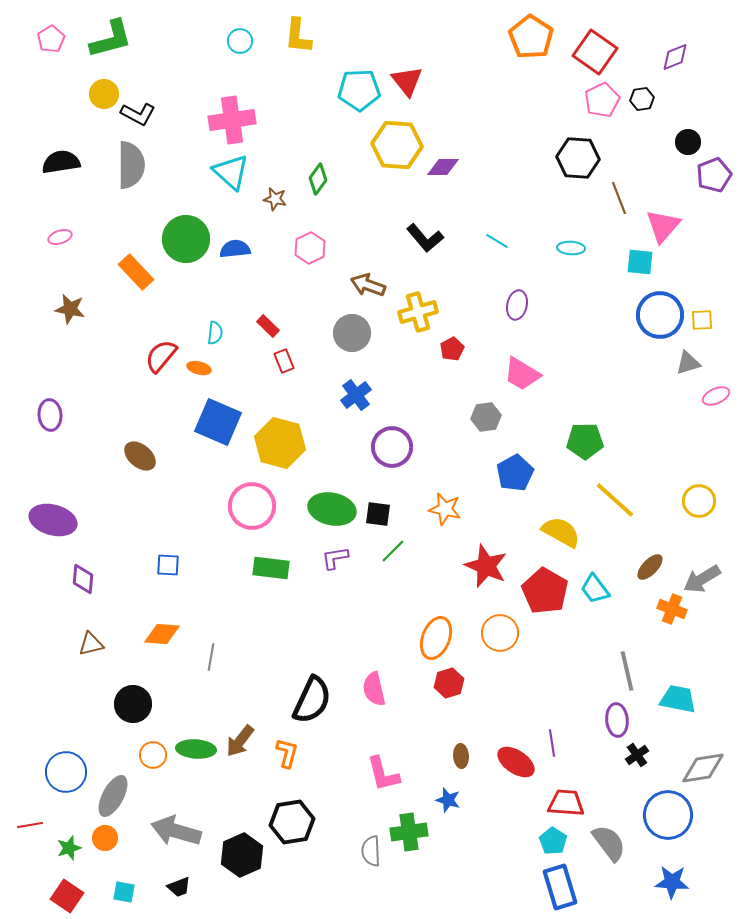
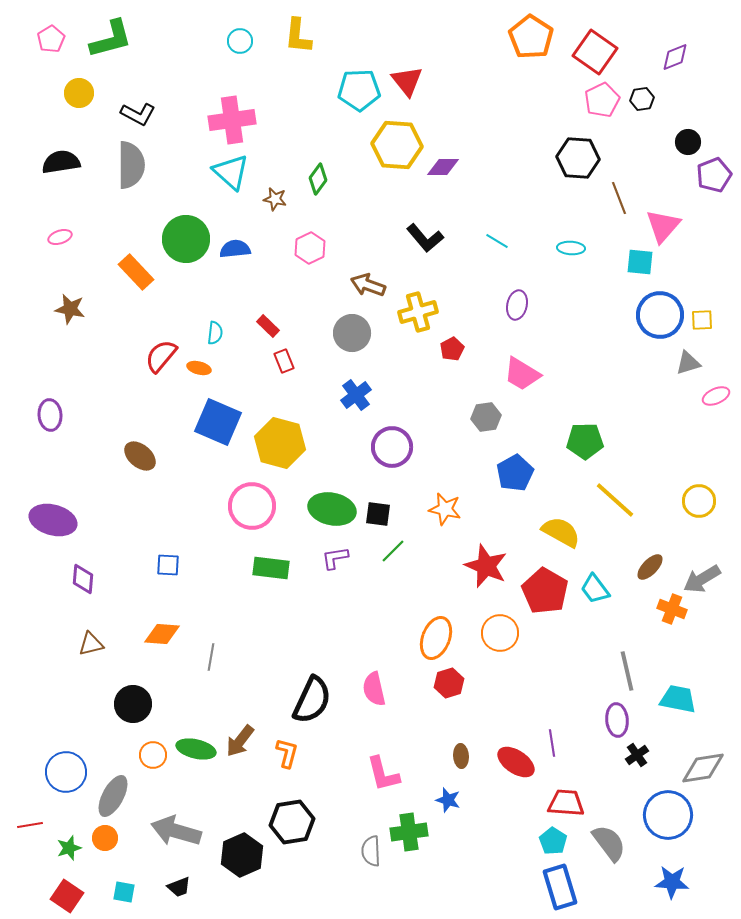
yellow circle at (104, 94): moved 25 px left, 1 px up
green ellipse at (196, 749): rotated 9 degrees clockwise
